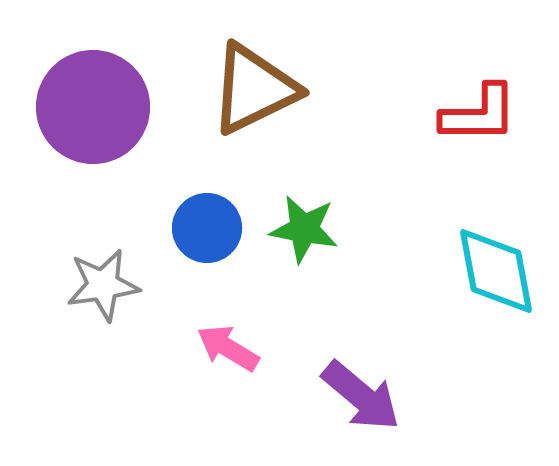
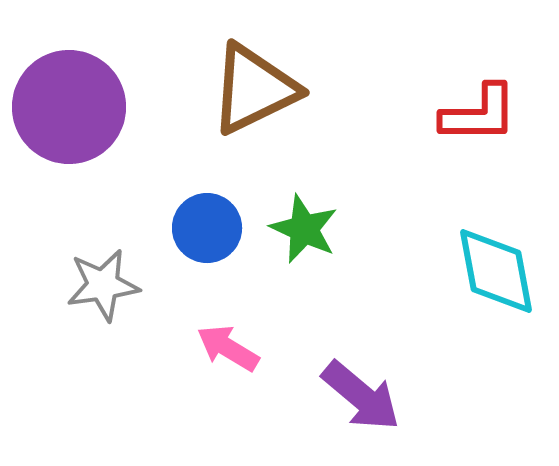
purple circle: moved 24 px left
green star: rotated 14 degrees clockwise
